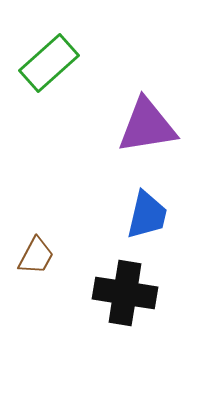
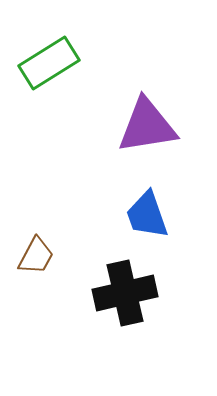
green rectangle: rotated 10 degrees clockwise
blue trapezoid: rotated 148 degrees clockwise
black cross: rotated 22 degrees counterclockwise
